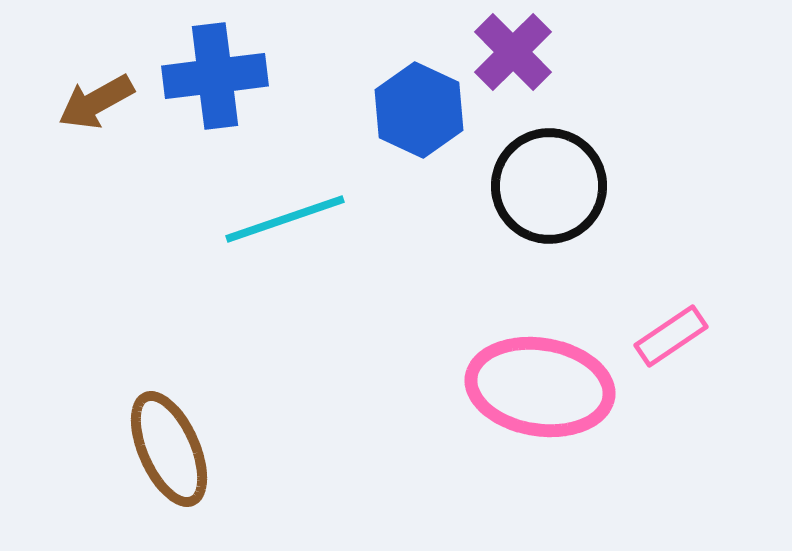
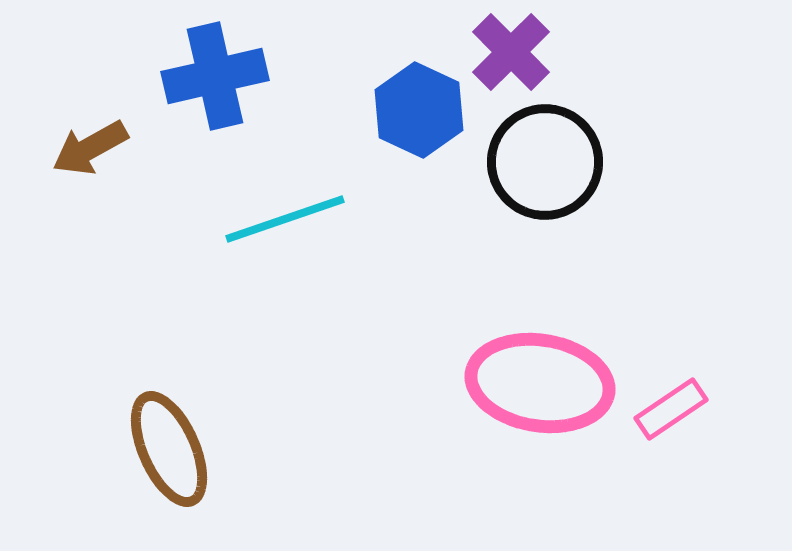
purple cross: moved 2 px left
blue cross: rotated 6 degrees counterclockwise
brown arrow: moved 6 px left, 46 px down
black circle: moved 4 px left, 24 px up
pink rectangle: moved 73 px down
pink ellipse: moved 4 px up
